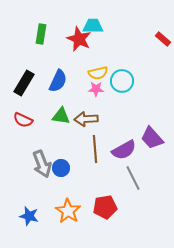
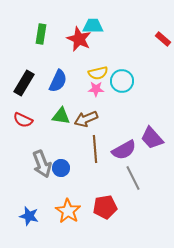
brown arrow: rotated 20 degrees counterclockwise
